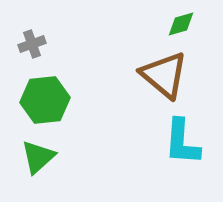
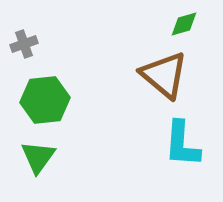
green diamond: moved 3 px right
gray cross: moved 8 px left
cyan L-shape: moved 2 px down
green triangle: rotated 12 degrees counterclockwise
